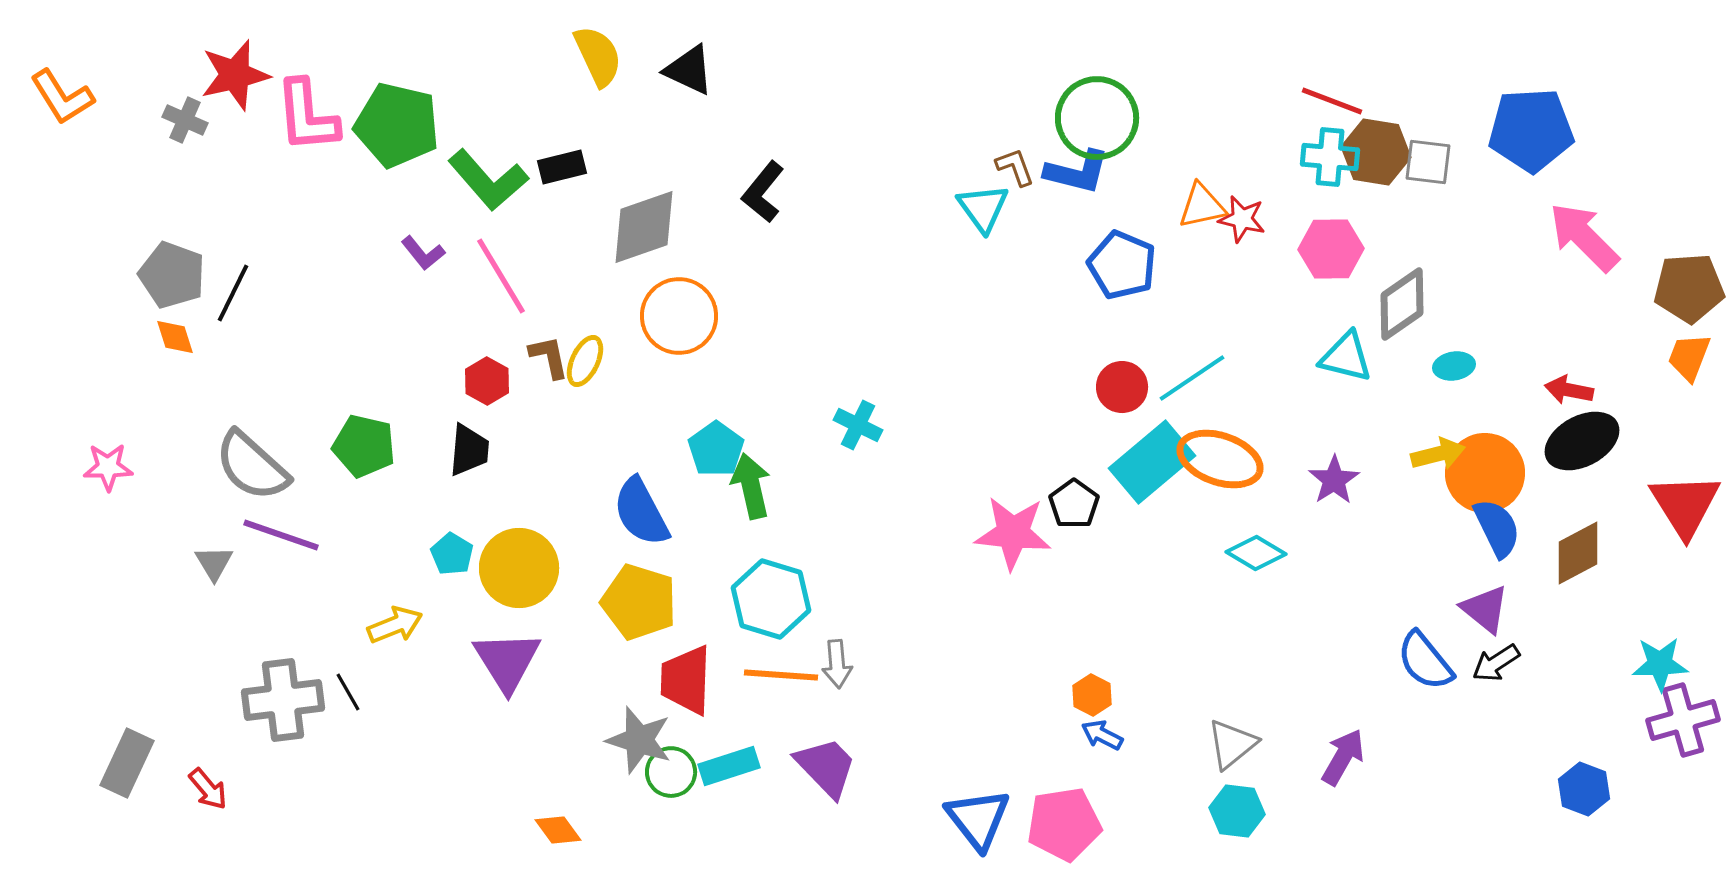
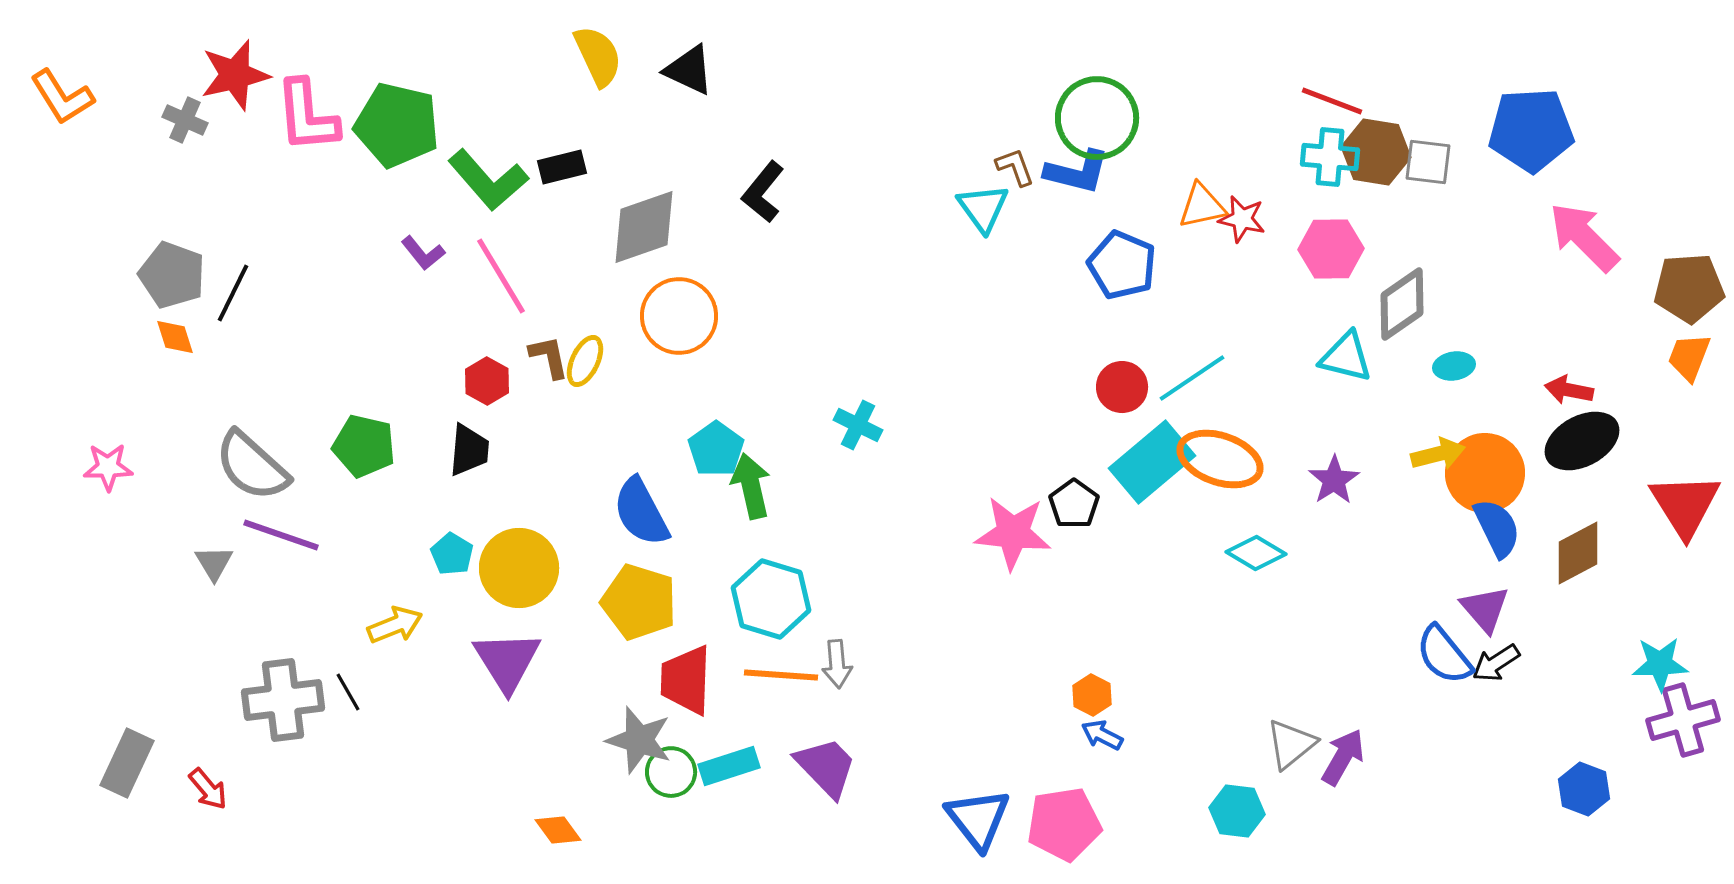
purple triangle at (1485, 609): rotated 10 degrees clockwise
blue semicircle at (1425, 661): moved 19 px right, 6 px up
gray triangle at (1232, 744): moved 59 px right
